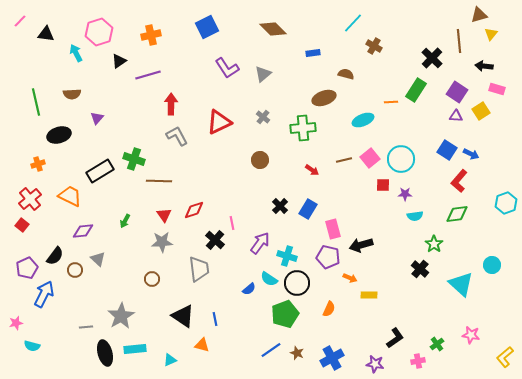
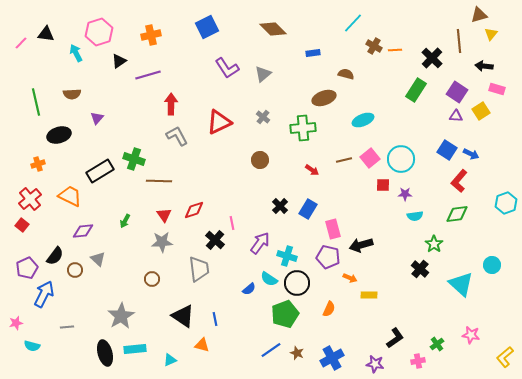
pink line at (20, 21): moved 1 px right, 22 px down
orange line at (391, 102): moved 4 px right, 52 px up
gray line at (86, 327): moved 19 px left
